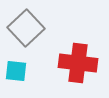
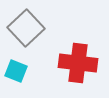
cyan square: rotated 15 degrees clockwise
